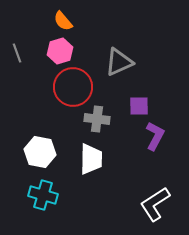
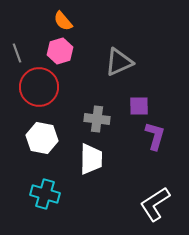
red circle: moved 34 px left
purple L-shape: rotated 12 degrees counterclockwise
white hexagon: moved 2 px right, 14 px up
cyan cross: moved 2 px right, 1 px up
